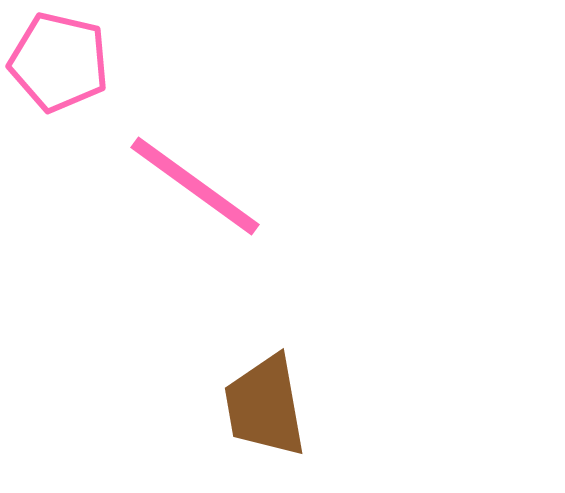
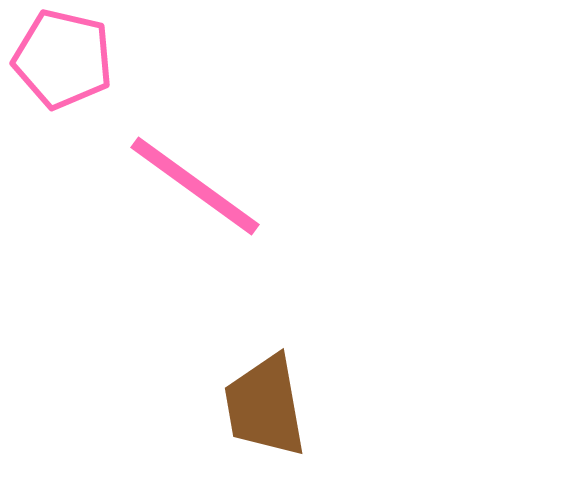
pink pentagon: moved 4 px right, 3 px up
